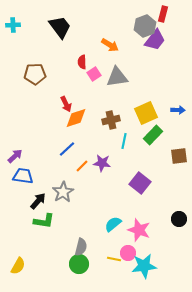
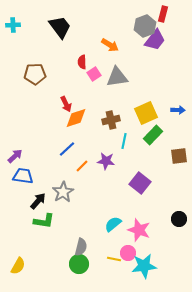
purple star: moved 4 px right, 2 px up
